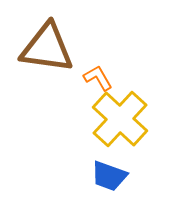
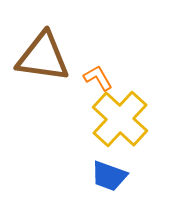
brown triangle: moved 4 px left, 9 px down
